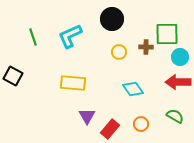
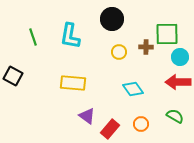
cyan L-shape: rotated 56 degrees counterclockwise
purple triangle: rotated 24 degrees counterclockwise
